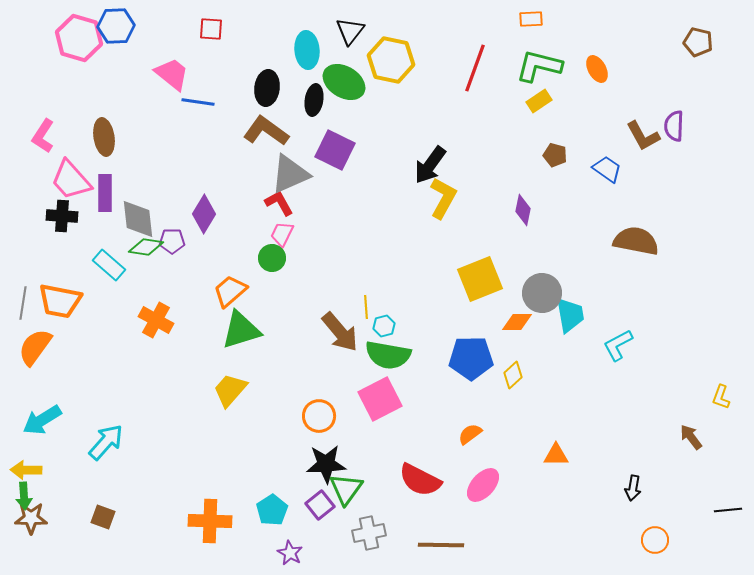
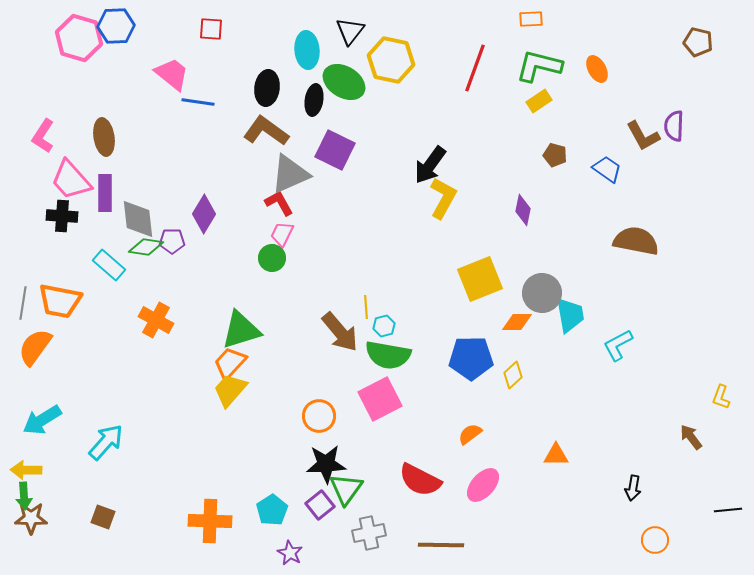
orange trapezoid at (230, 291): moved 72 px down; rotated 6 degrees counterclockwise
